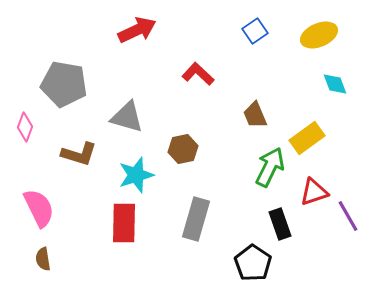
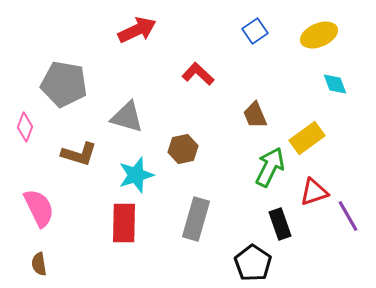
brown semicircle: moved 4 px left, 5 px down
